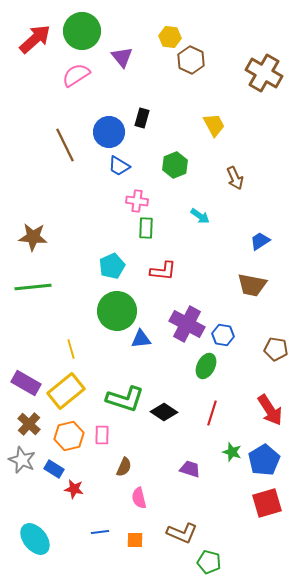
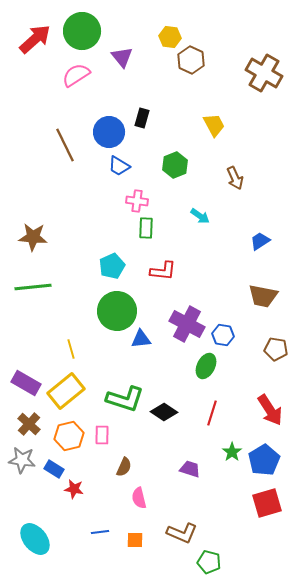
brown trapezoid at (252, 285): moved 11 px right, 11 px down
green star at (232, 452): rotated 18 degrees clockwise
gray star at (22, 460): rotated 16 degrees counterclockwise
